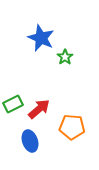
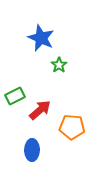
green star: moved 6 px left, 8 px down
green rectangle: moved 2 px right, 8 px up
red arrow: moved 1 px right, 1 px down
blue ellipse: moved 2 px right, 9 px down; rotated 20 degrees clockwise
